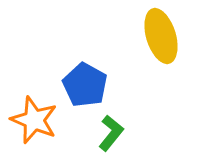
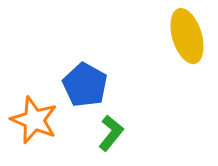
yellow ellipse: moved 26 px right
